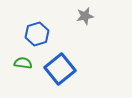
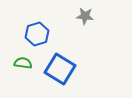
gray star: rotated 18 degrees clockwise
blue square: rotated 20 degrees counterclockwise
